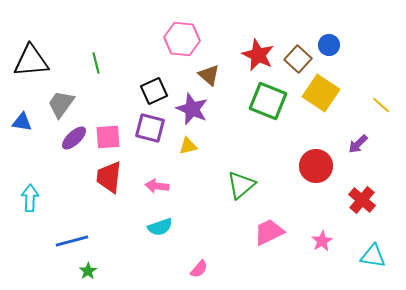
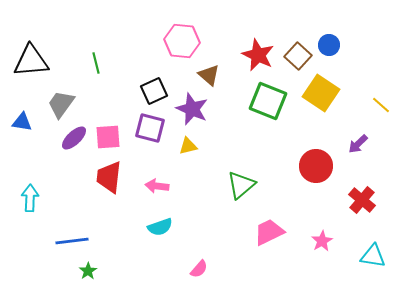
pink hexagon: moved 2 px down
brown square: moved 3 px up
blue line: rotated 8 degrees clockwise
